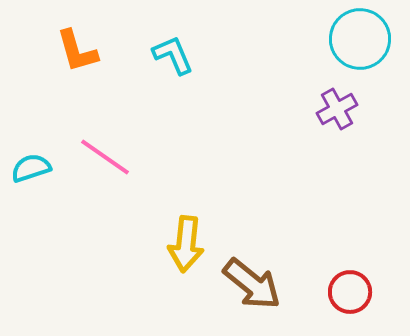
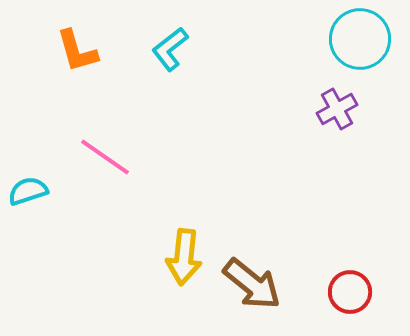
cyan L-shape: moved 3 px left, 6 px up; rotated 105 degrees counterclockwise
cyan semicircle: moved 3 px left, 23 px down
yellow arrow: moved 2 px left, 13 px down
